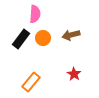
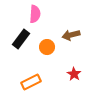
orange circle: moved 4 px right, 9 px down
orange rectangle: rotated 24 degrees clockwise
